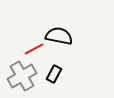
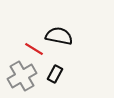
red line: rotated 60 degrees clockwise
black rectangle: moved 1 px right
